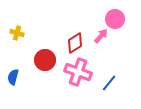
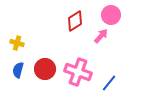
pink circle: moved 4 px left, 4 px up
yellow cross: moved 10 px down
red diamond: moved 22 px up
red circle: moved 9 px down
blue semicircle: moved 5 px right, 7 px up
